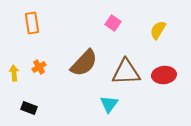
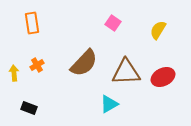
orange cross: moved 2 px left, 2 px up
red ellipse: moved 1 px left, 2 px down; rotated 20 degrees counterclockwise
cyan triangle: rotated 24 degrees clockwise
